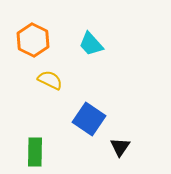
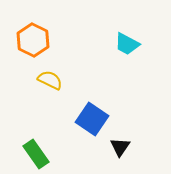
cyan trapezoid: moved 36 px right; rotated 20 degrees counterclockwise
blue square: moved 3 px right
green rectangle: moved 1 px right, 2 px down; rotated 36 degrees counterclockwise
